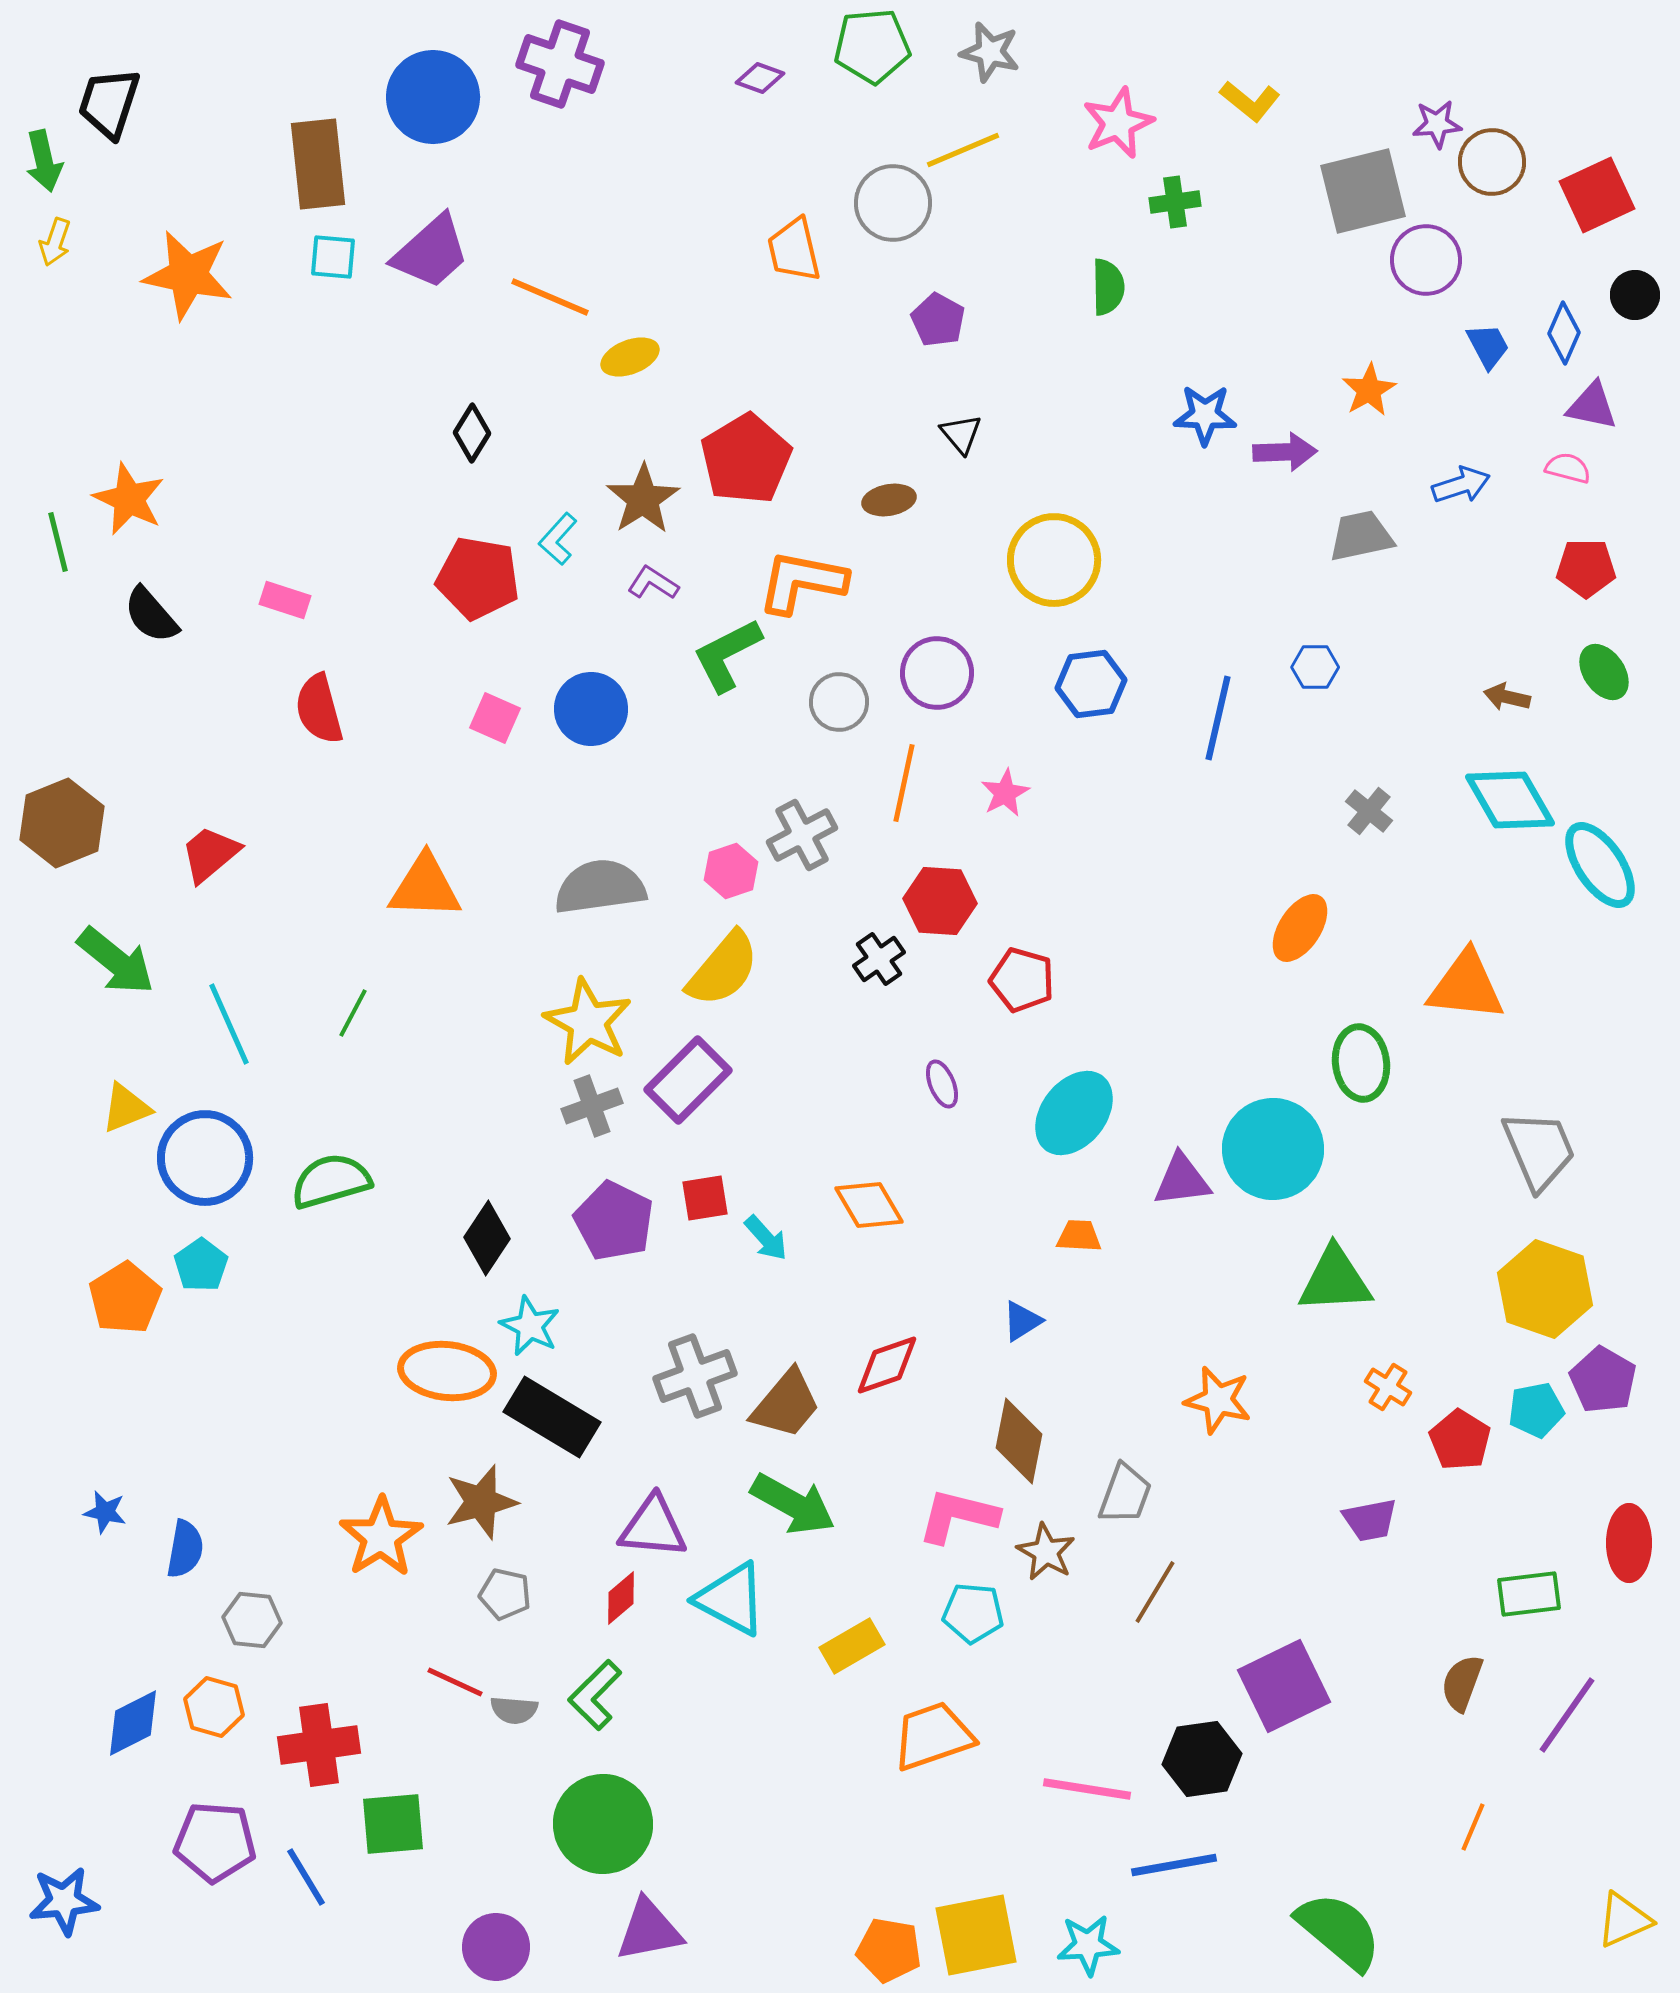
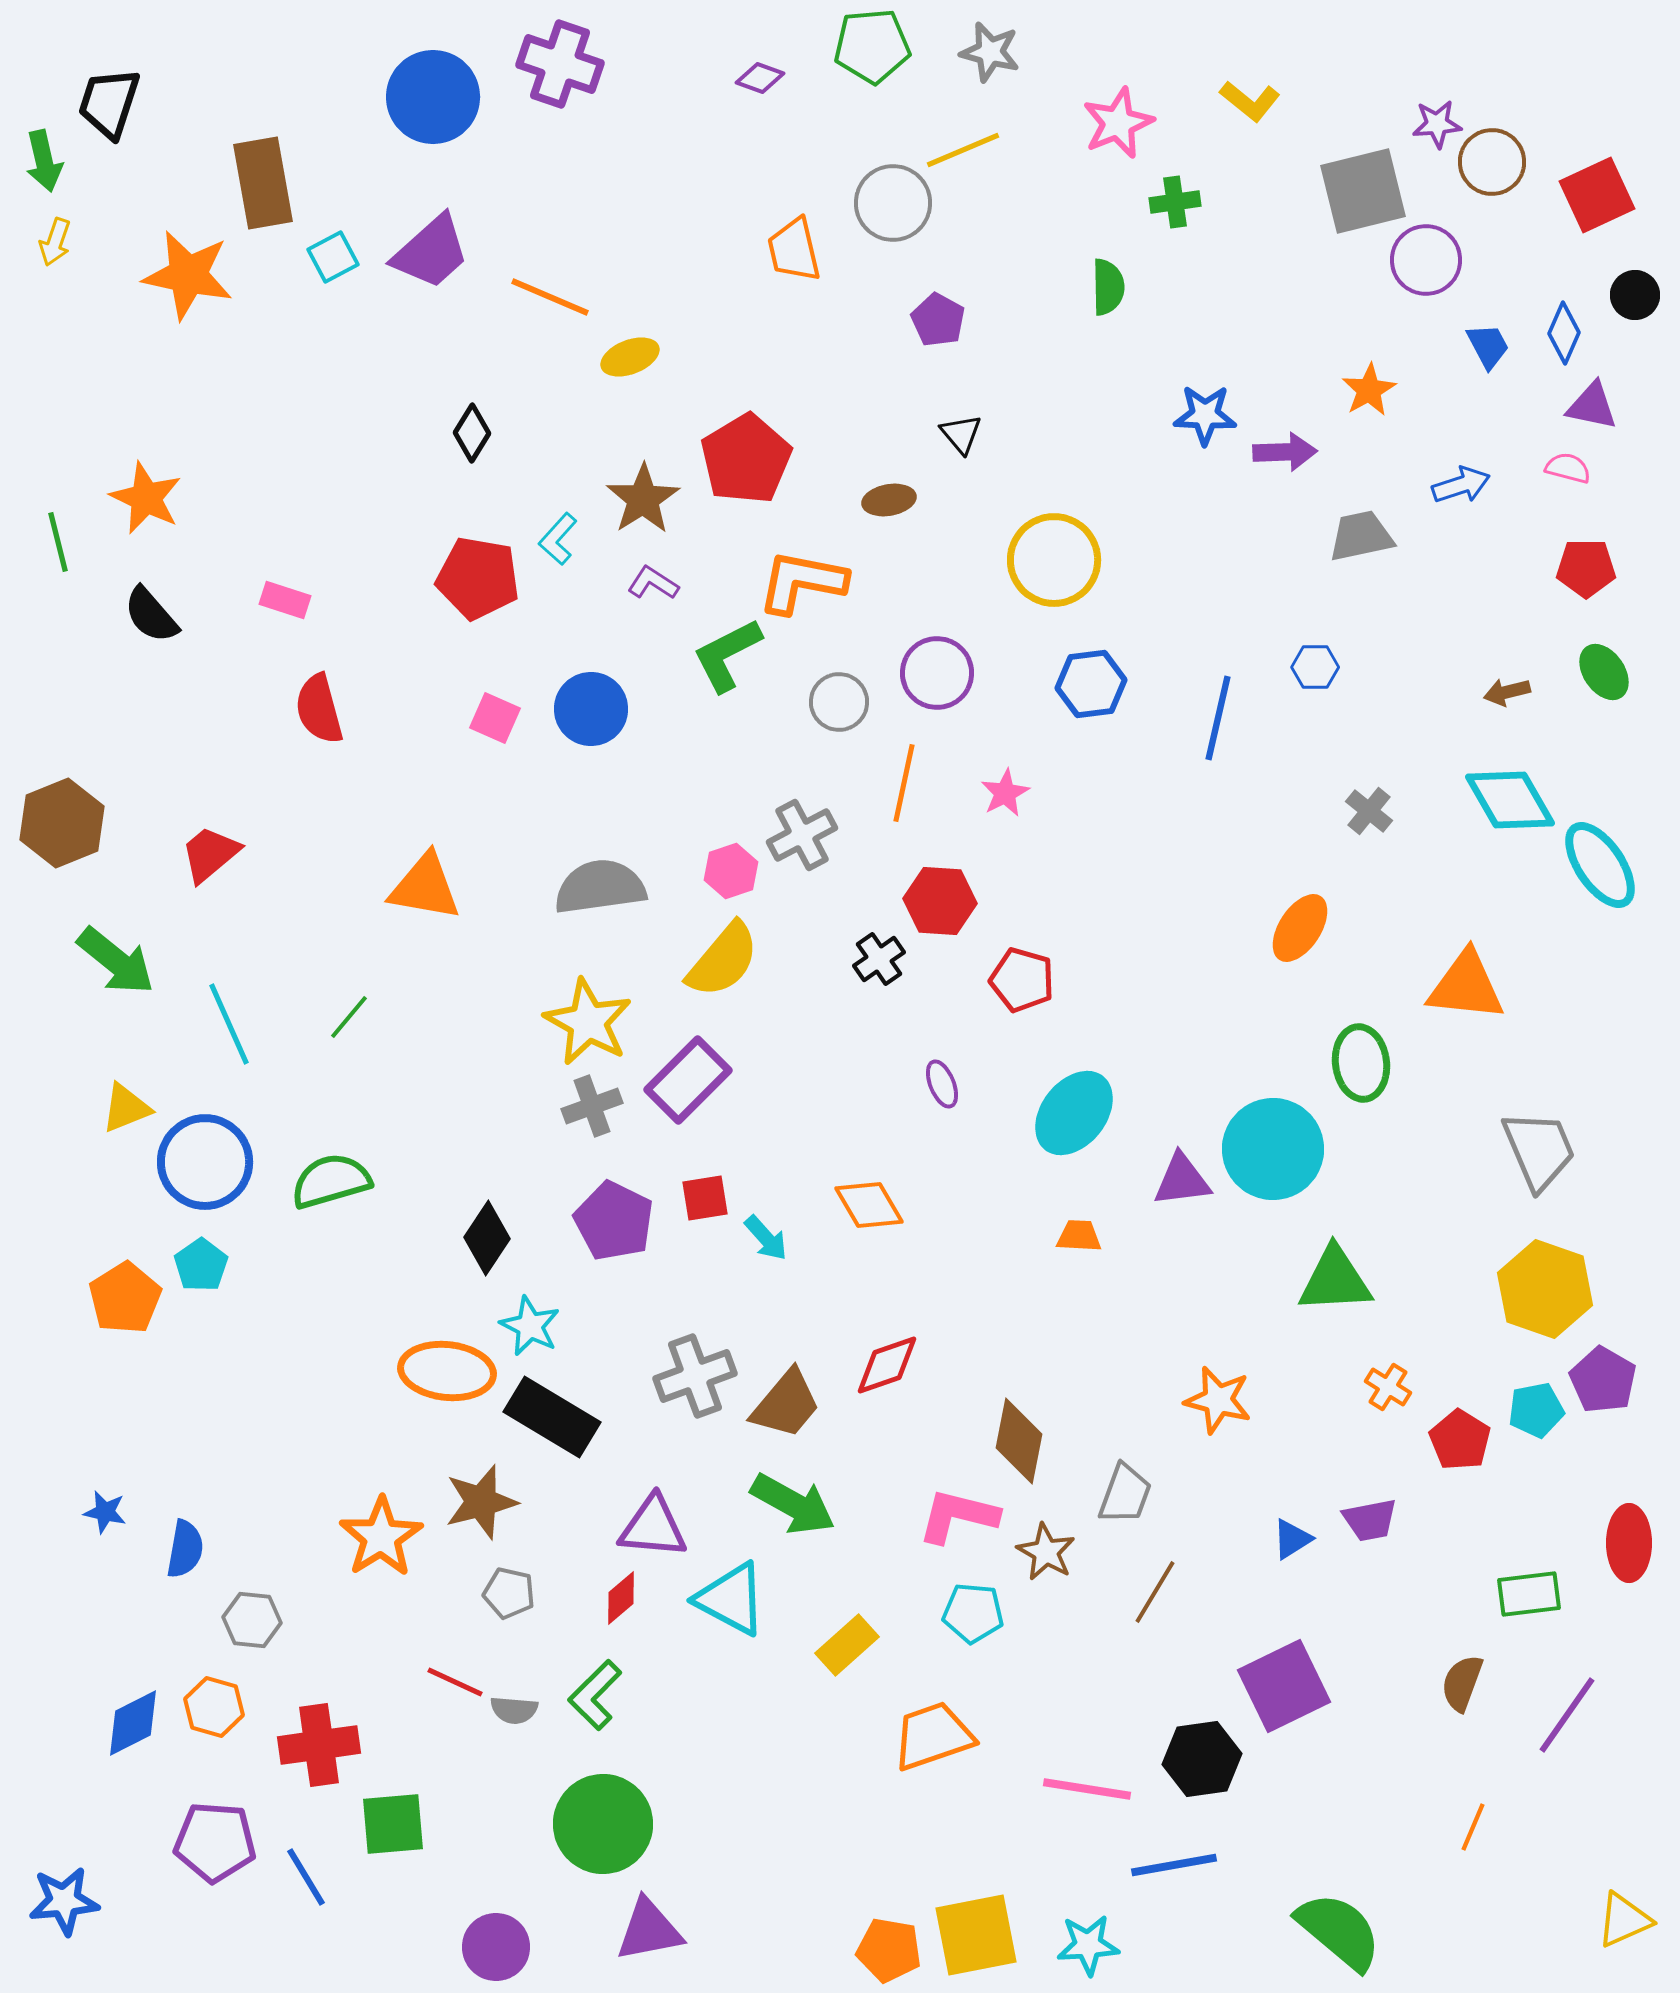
brown rectangle at (318, 164): moved 55 px left, 19 px down; rotated 4 degrees counterclockwise
cyan square at (333, 257): rotated 33 degrees counterclockwise
orange star at (129, 499): moved 17 px right, 1 px up
brown arrow at (1507, 697): moved 5 px up; rotated 27 degrees counterclockwise
orange triangle at (425, 887): rotated 8 degrees clockwise
yellow semicircle at (723, 969): moved 9 px up
green line at (353, 1013): moved 4 px left, 4 px down; rotated 12 degrees clockwise
blue circle at (205, 1158): moved 4 px down
blue triangle at (1022, 1321): moved 270 px right, 218 px down
gray pentagon at (505, 1594): moved 4 px right, 1 px up
yellow rectangle at (852, 1646): moved 5 px left, 1 px up; rotated 12 degrees counterclockwise
